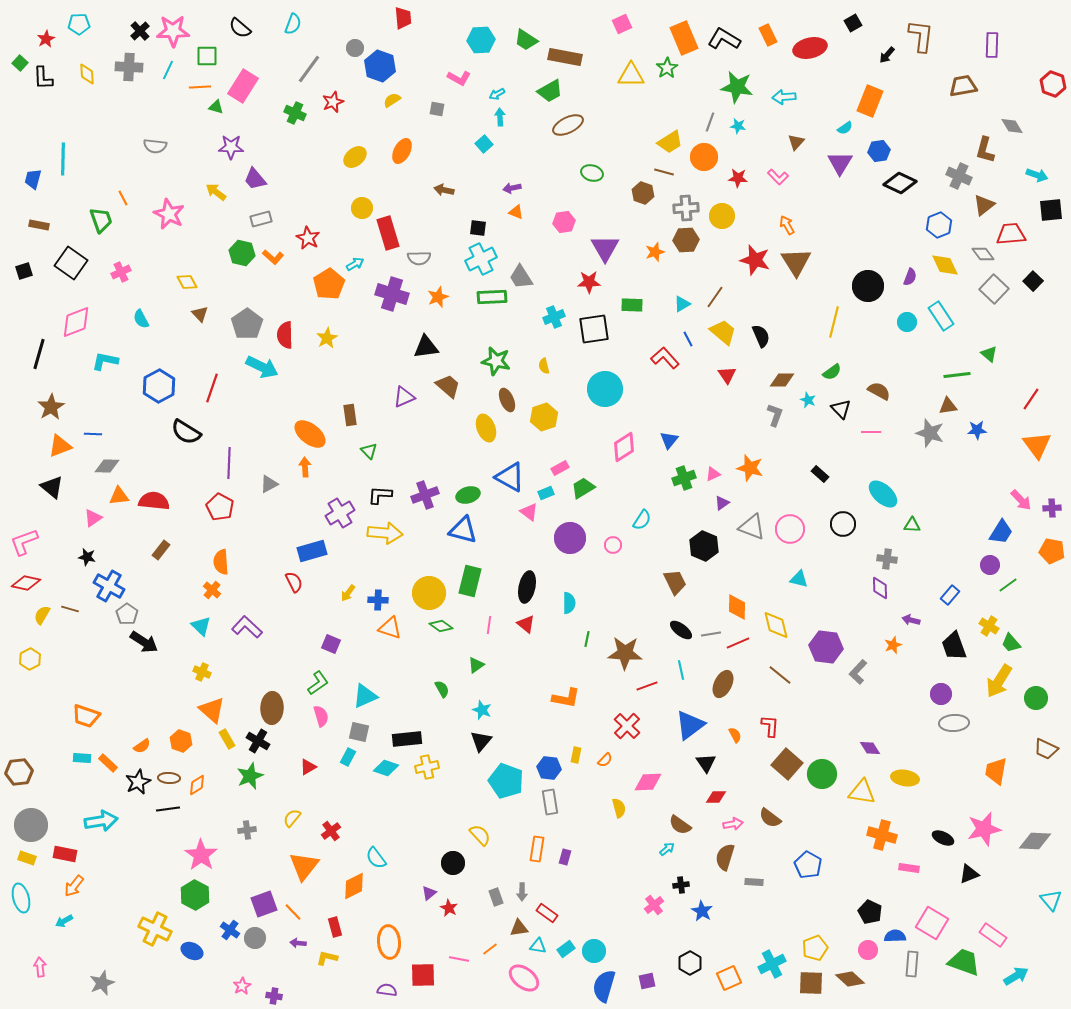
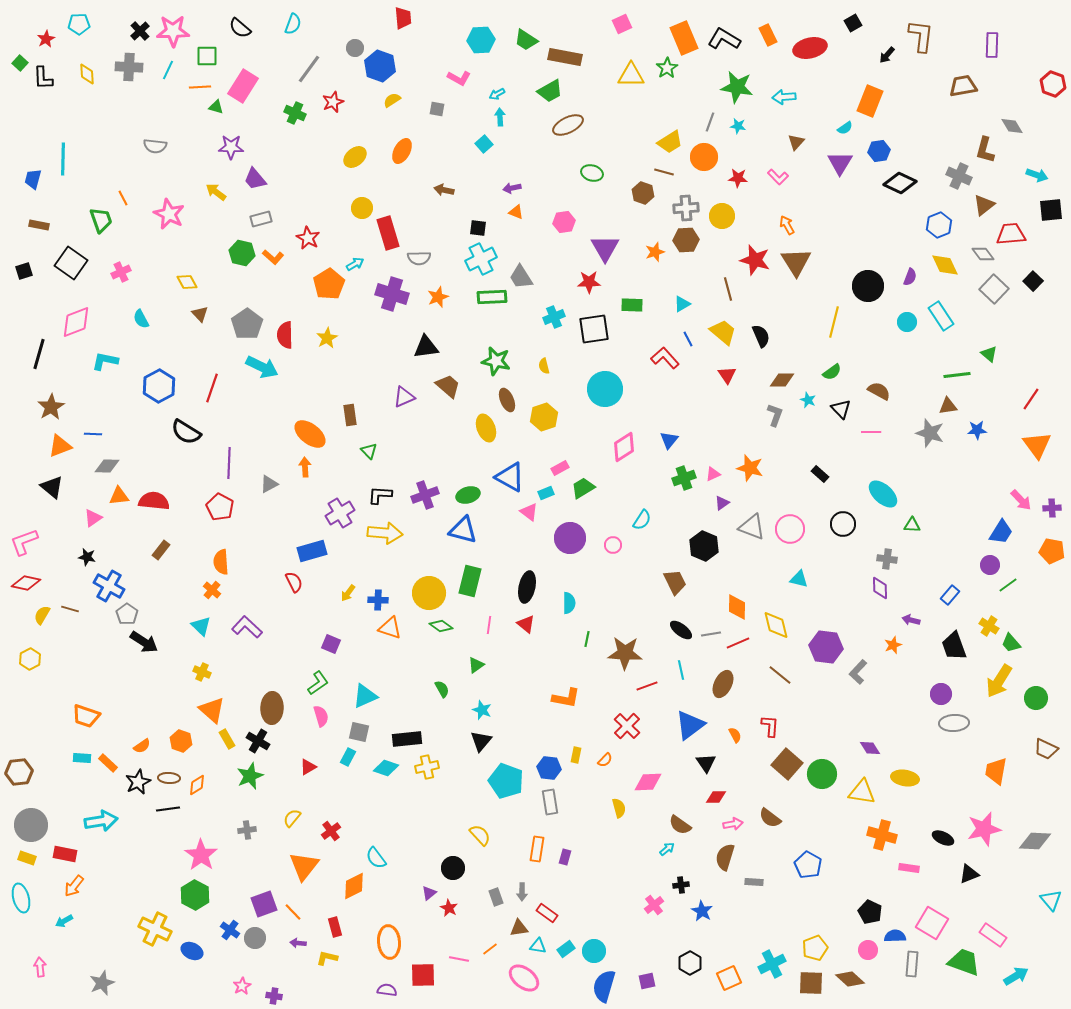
brown line at (715, 297): moved 13 px right, 8 px up; rotated 50 degrees counterclockwise
black circle at (453, 863): moved 5 px down
